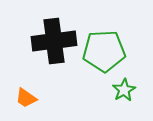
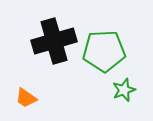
black cross: rotated 9 degrees counterclockwise
green star: rotated 10 degrees clockwise
